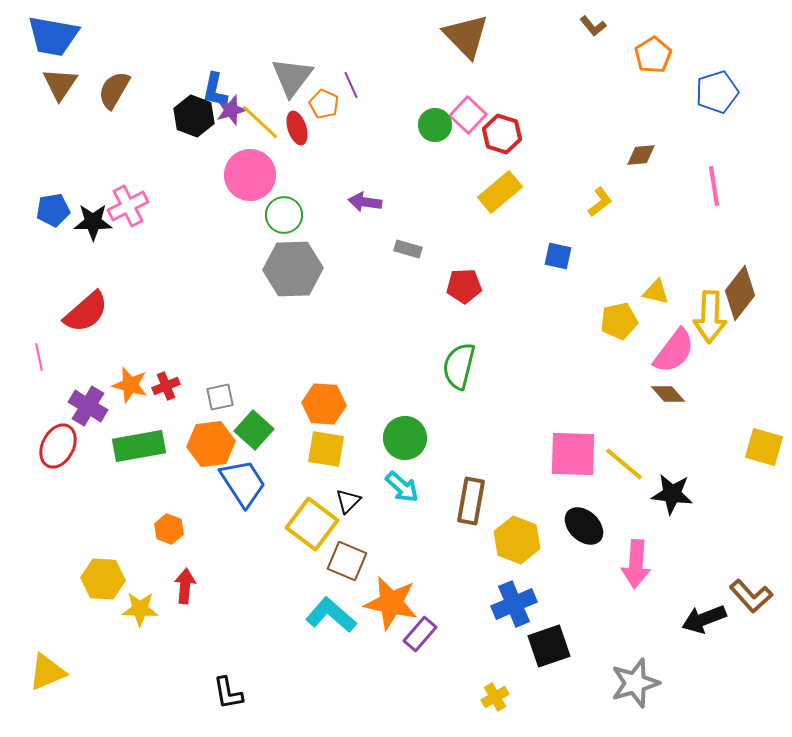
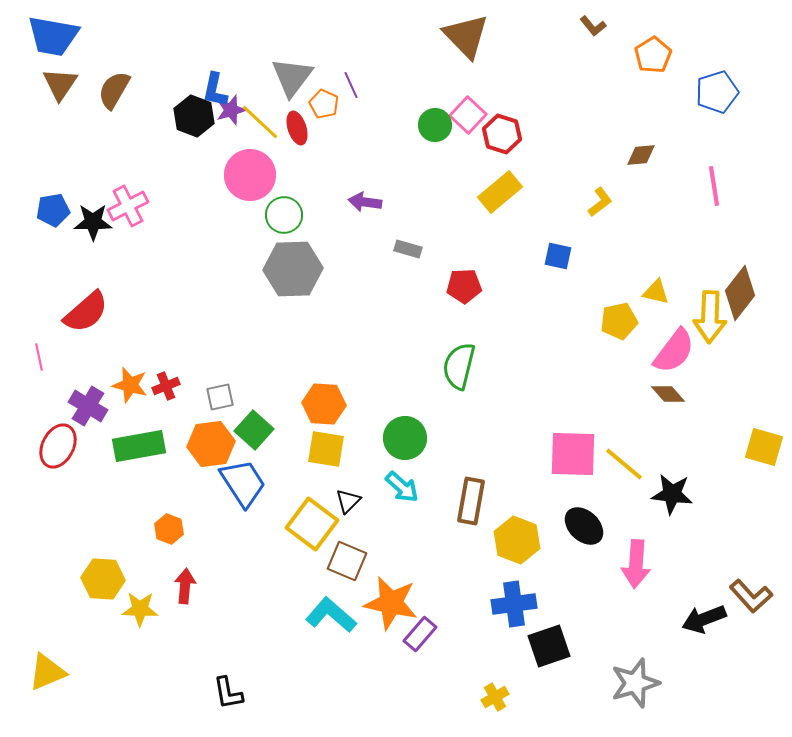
blue cross at (514, 604): rotated 15 degrees clockwise
